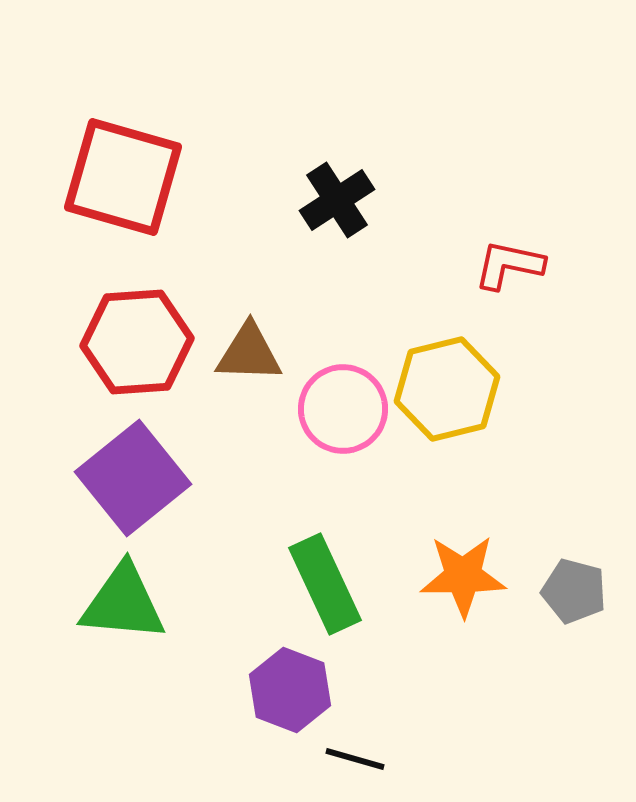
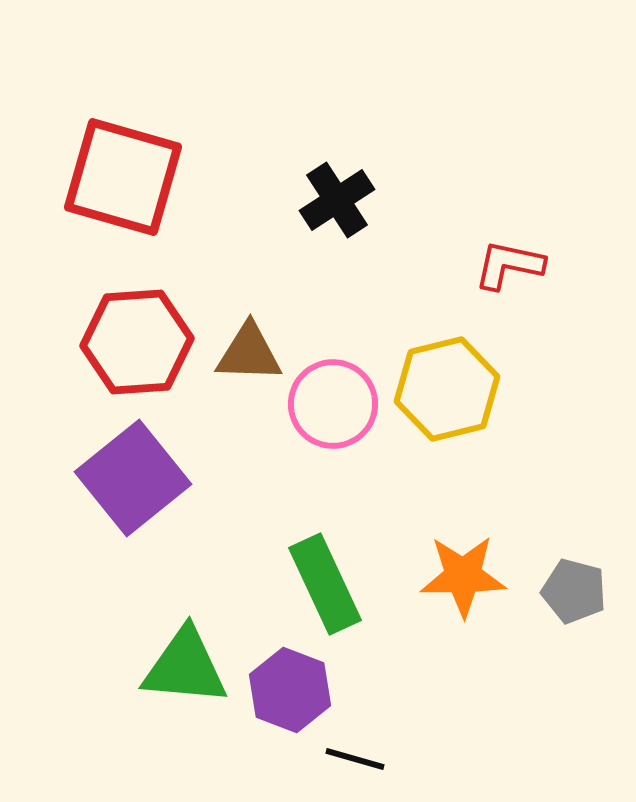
pink circle: moved 10 px left, 5 px up
green triangle: moved 62 px right, 64 px down
